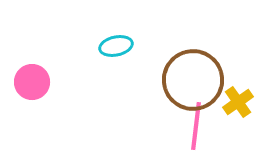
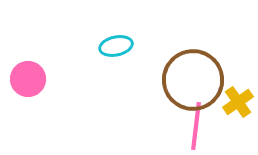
pink circle: moved 4 px left, 3 px up
